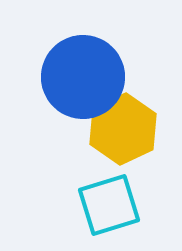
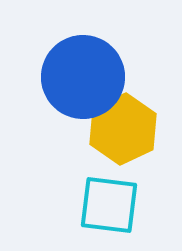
cyan square: rotated 24 degrees clockwise
